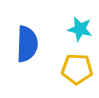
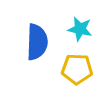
blue semicircle: moved 10 px right, 2 px up
